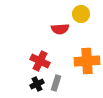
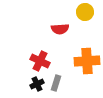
yellow circle: moved 4 px right, 2 px up
